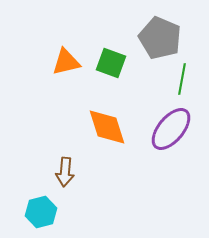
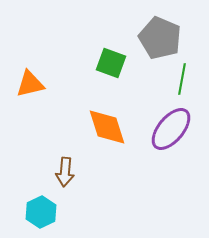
orange triangle: moved 36 px left, 22 px down
cyan hexagon: rotated 12 degrees counterclockwise
